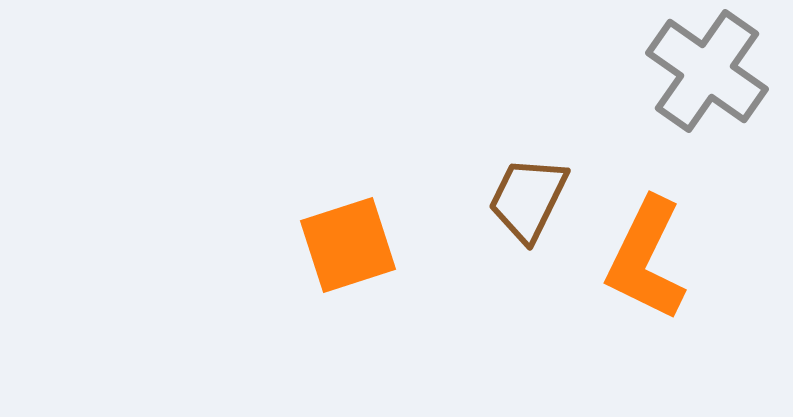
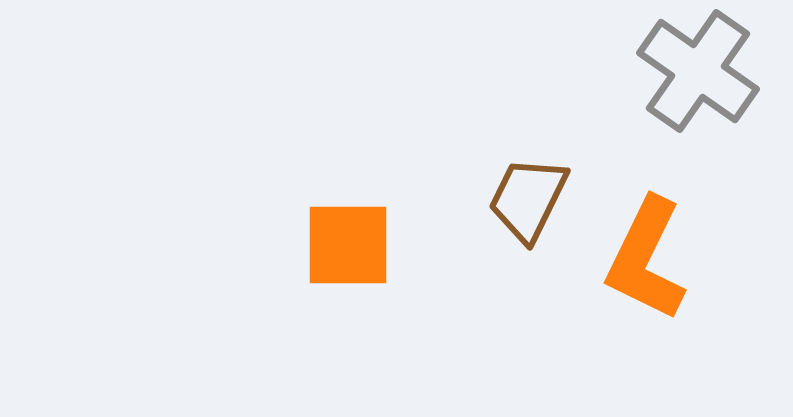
gray cross: moved 9 px left
orange square: rotated 18 degrees clockwise
